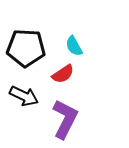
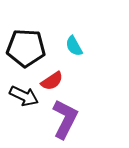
red semicircle: moved 11 px left, 7 px down
